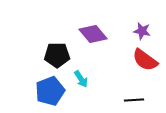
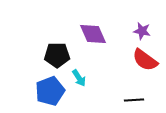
purple diamond: rotated 16 degrees clockwise
cyan arrow: moved 2 px left, 1 px up
